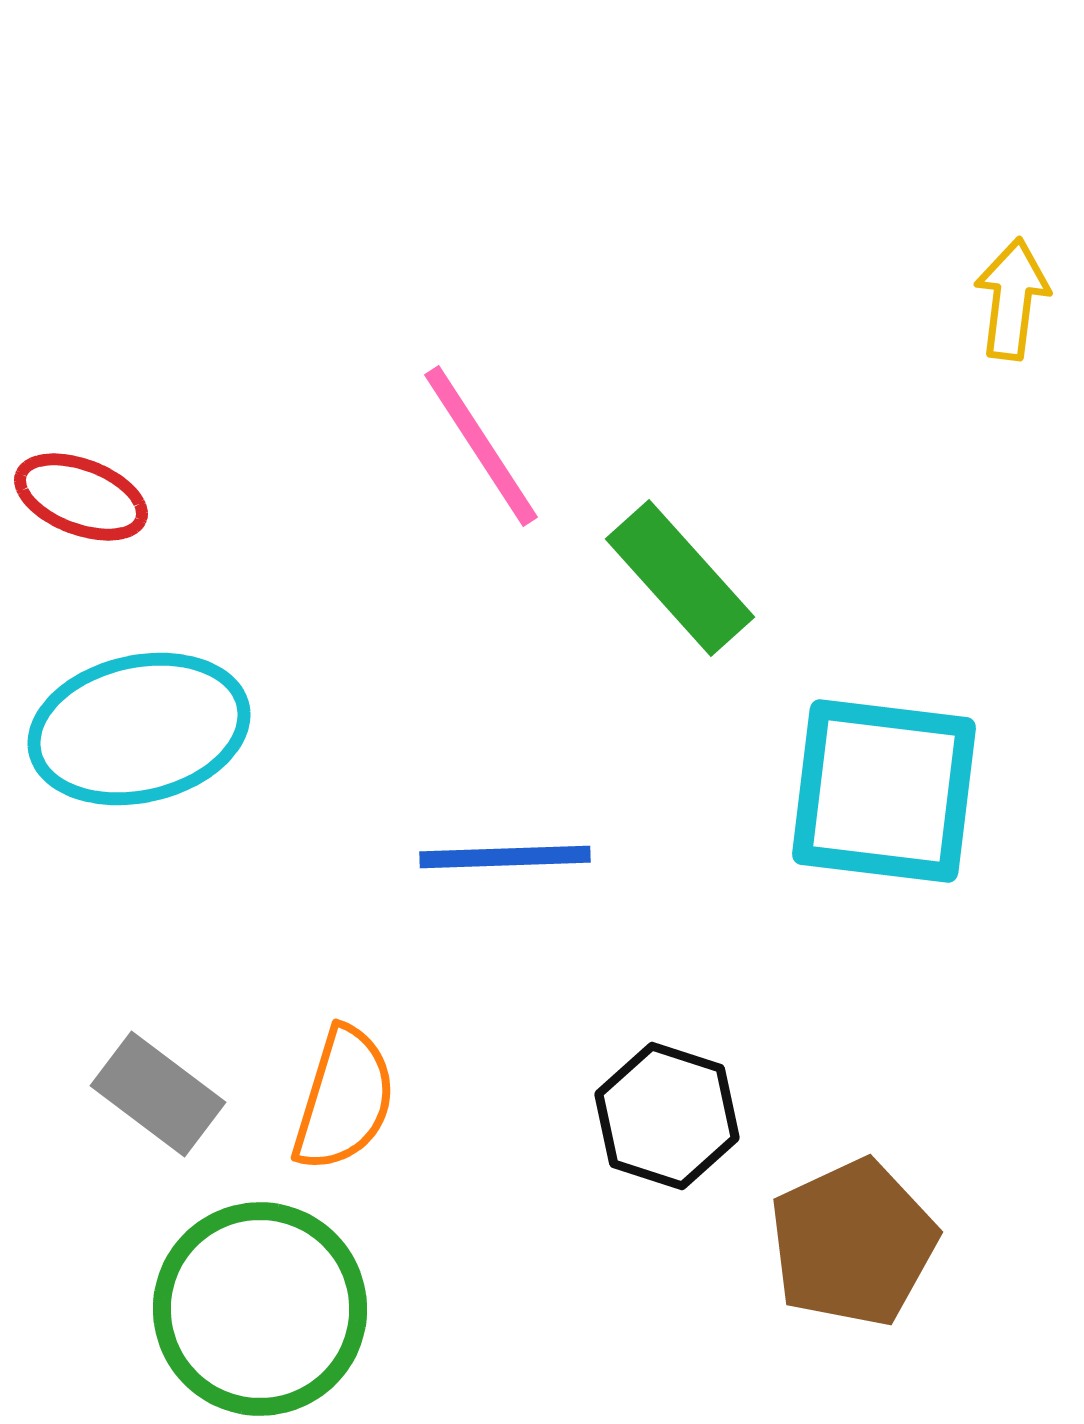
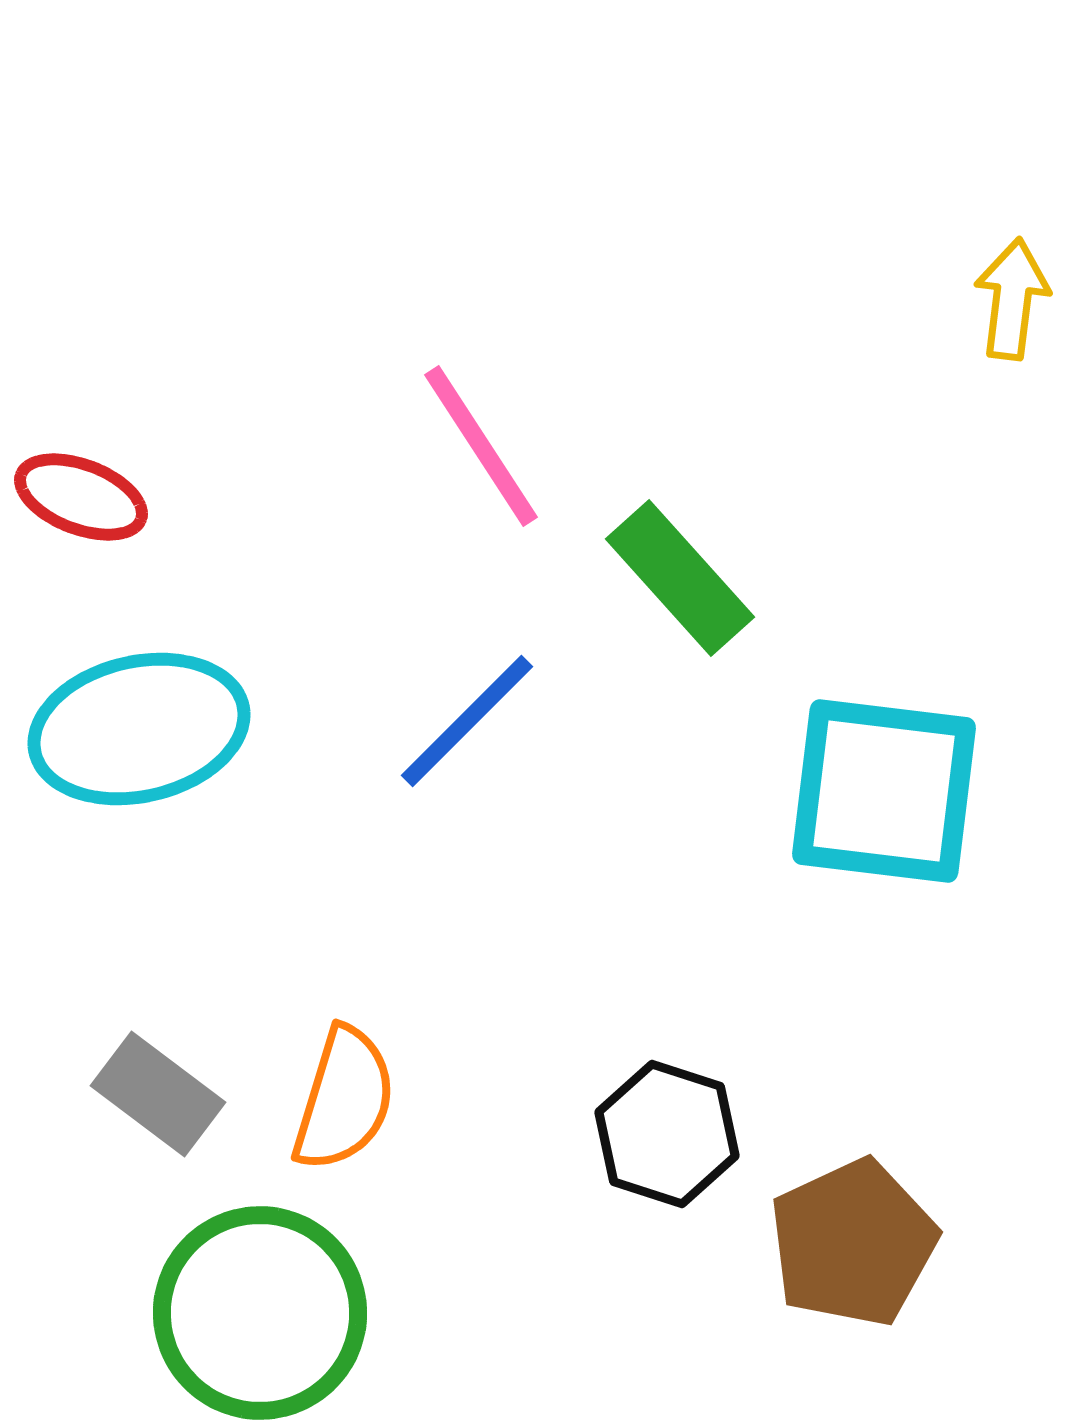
blue line: moved 38 px left, 136 px up; rotated 43 degrees counterclockwise
black hexagon: moved 18 px down
green circle: moved 4 px down
